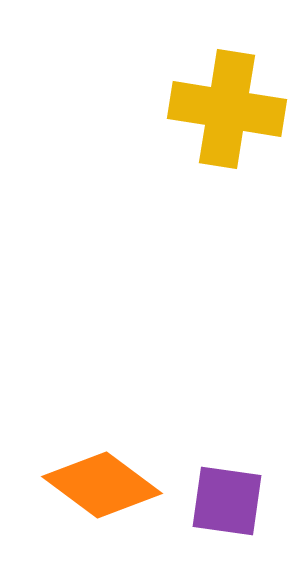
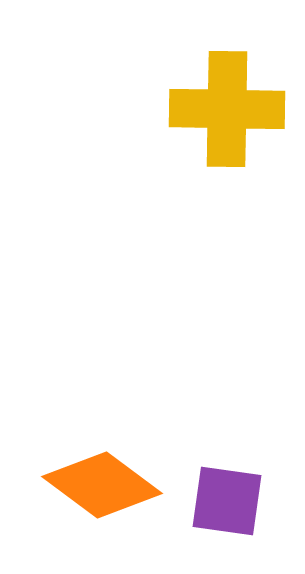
yellow cross: rotated 8 degrees counterclockwise
